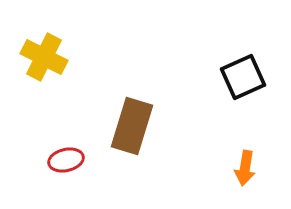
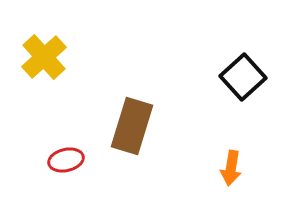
yellow cross: rotated 21 degrees clockwise
black square: rotated 18 degrees counterclockwise
orange arrow: moved 14 px left
